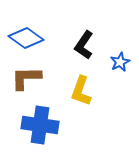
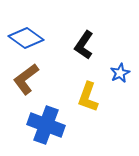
blue star: moved 11 px down
brown L-shape: moved 1 px down; rotated 36 degrees counterclockwise
yellow L-shape: moved 7 px right, 6 px down
blue cross: moved 6 px right; rotated 12 degrees clockwise
